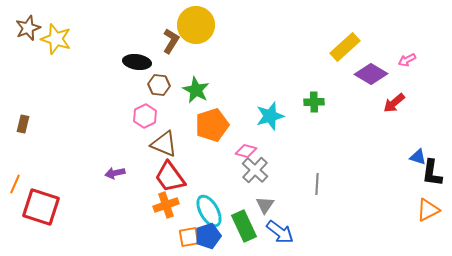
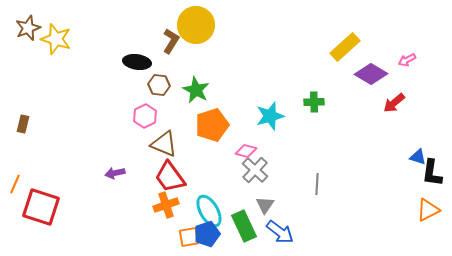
blue pentagon: moved 1 px left, 2 px up
